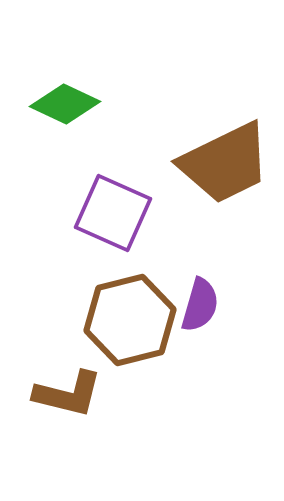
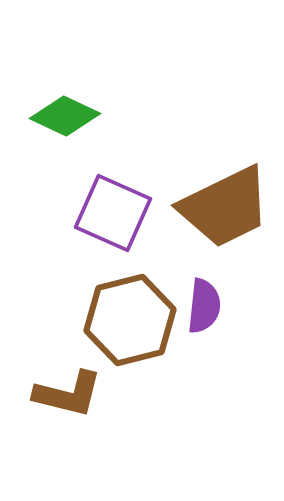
green diamond: moved 12 px down
brown trapezoid: moved 44 px down
purple semicircle: moved 4 px right, 1 px down; rotated 10 degrees counterclockwise
